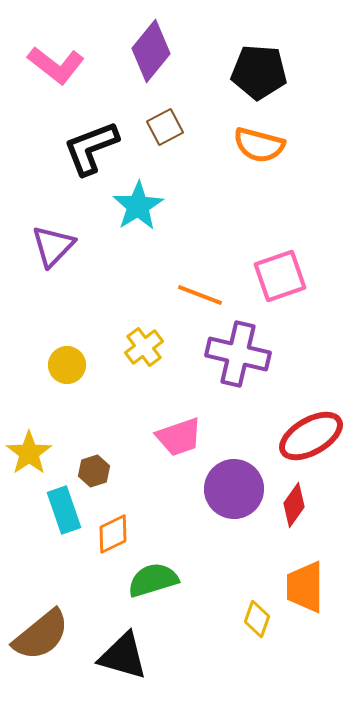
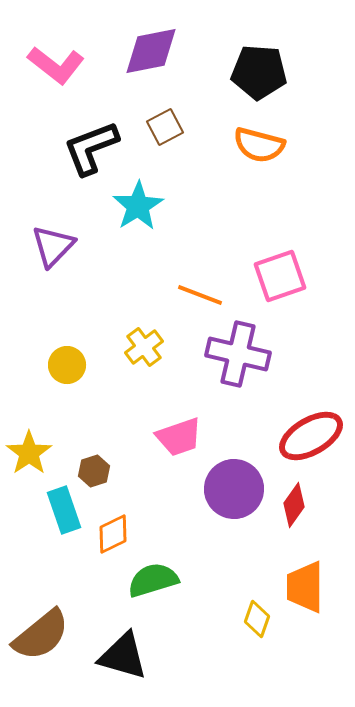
purple diamond: rotated 40 degrees clockwise
